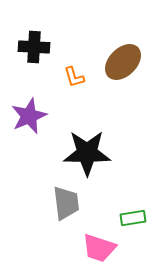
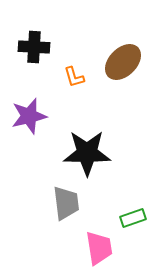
purple star: rotated 9 degrees clockwise
green rectangle: rotated 10 degrees counterclockwise
pink trapezoid: rotated 117 degrees counterclockwise
